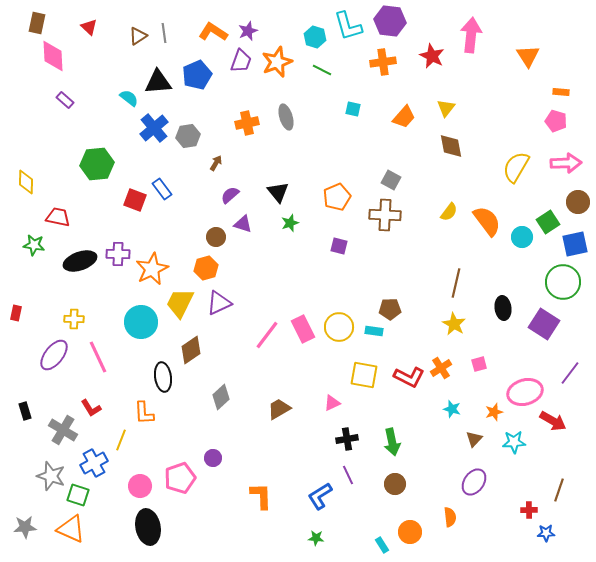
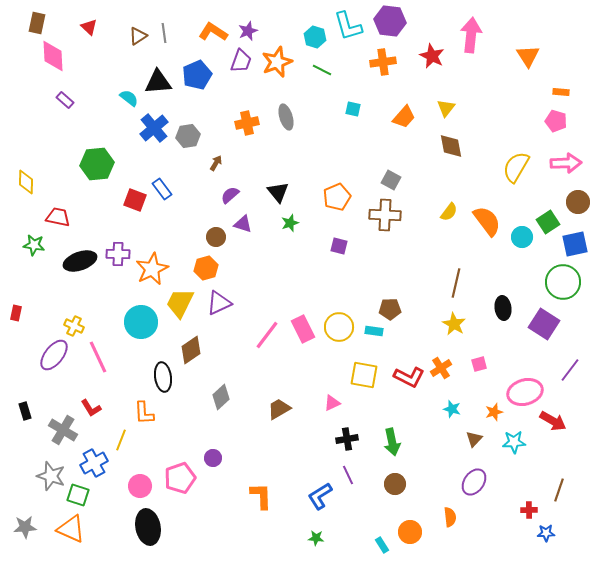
yellow cross at (74, 319): moved 7 px down; rotated 24 degrees clockwise
purple line at (570, 373): moved 3 px up
